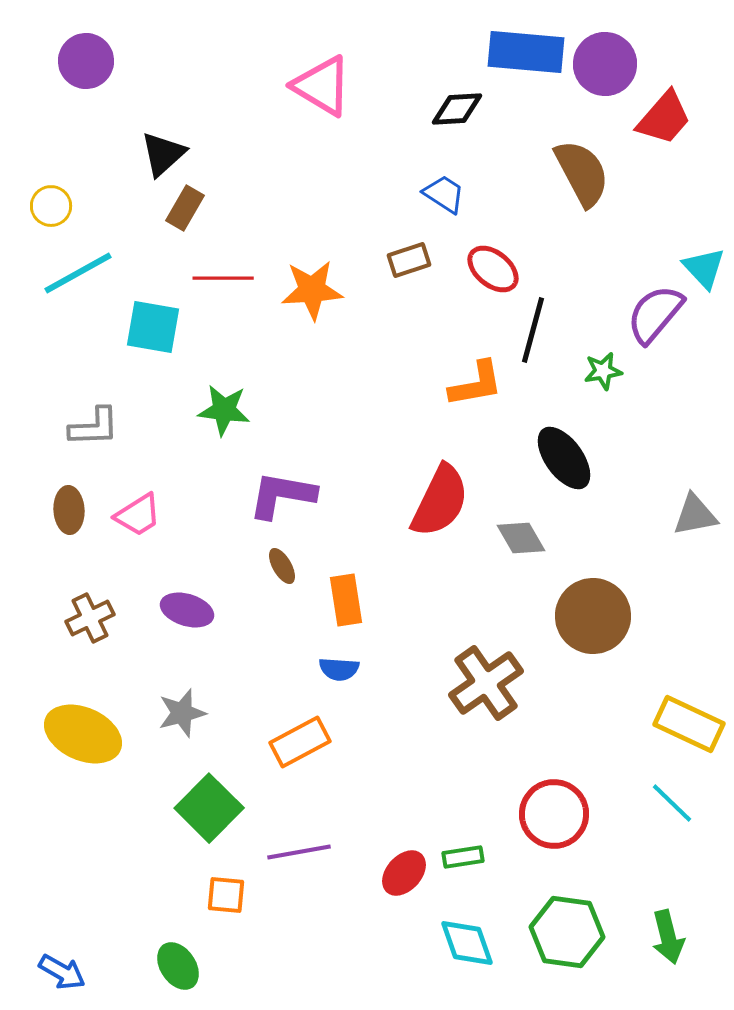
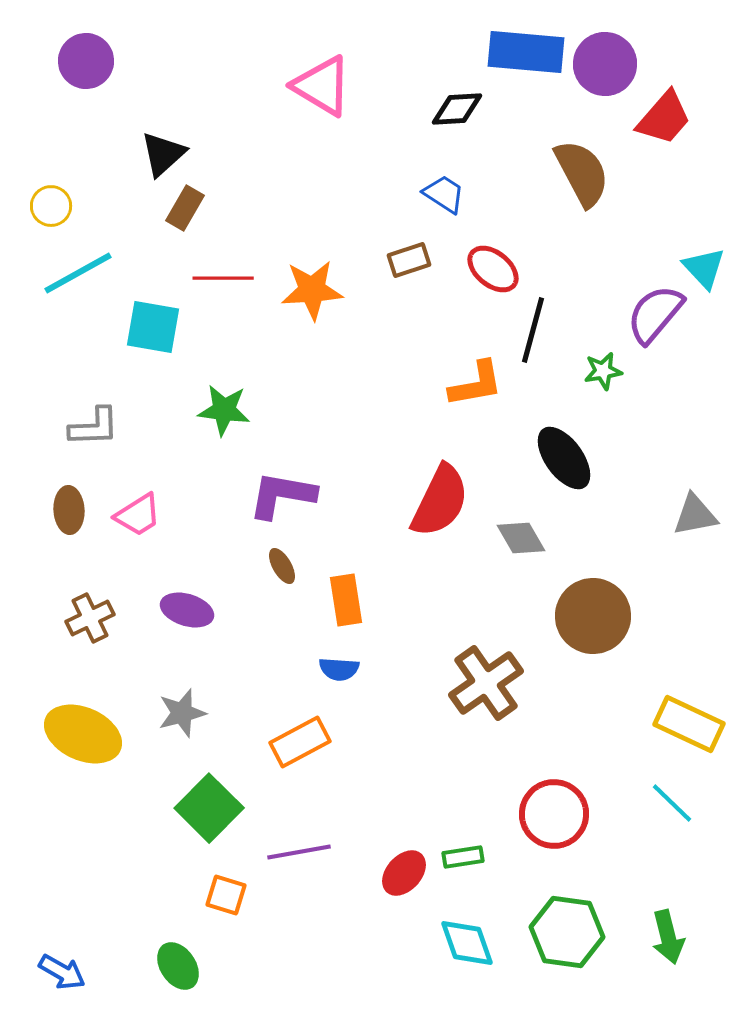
orange square at (226, 895): rotated 12 degrees clockwise
